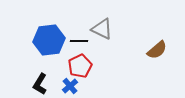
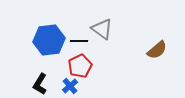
gray triangle: rotated 10 degrees clockwise
